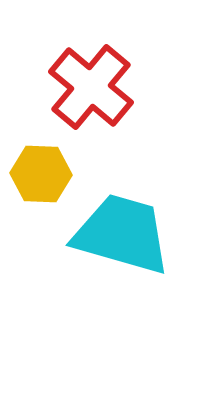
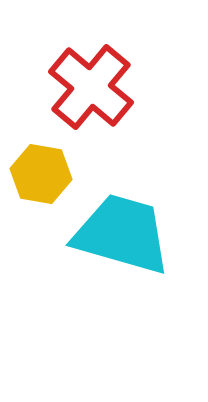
yellow hexagon: rotated 8 degrees clockwise
